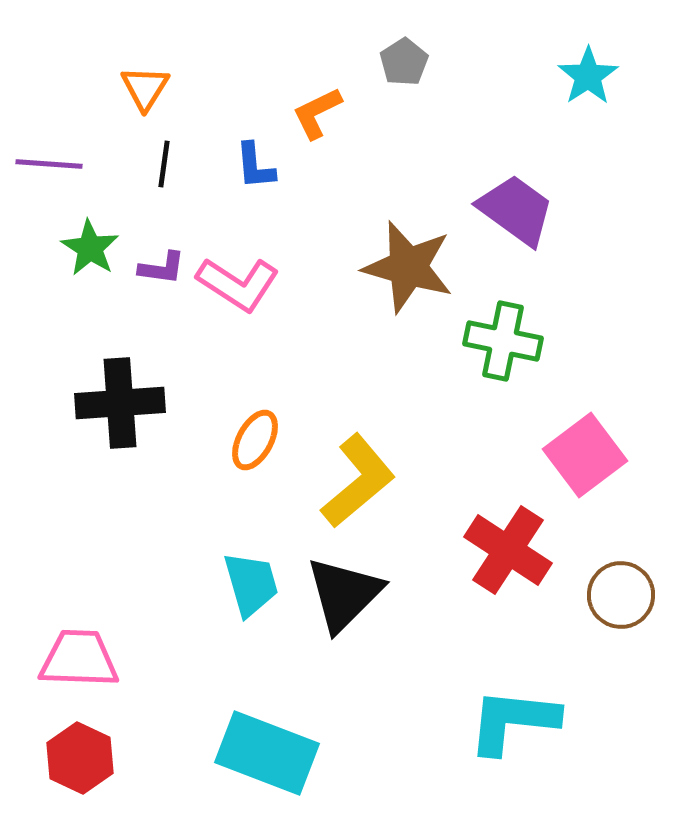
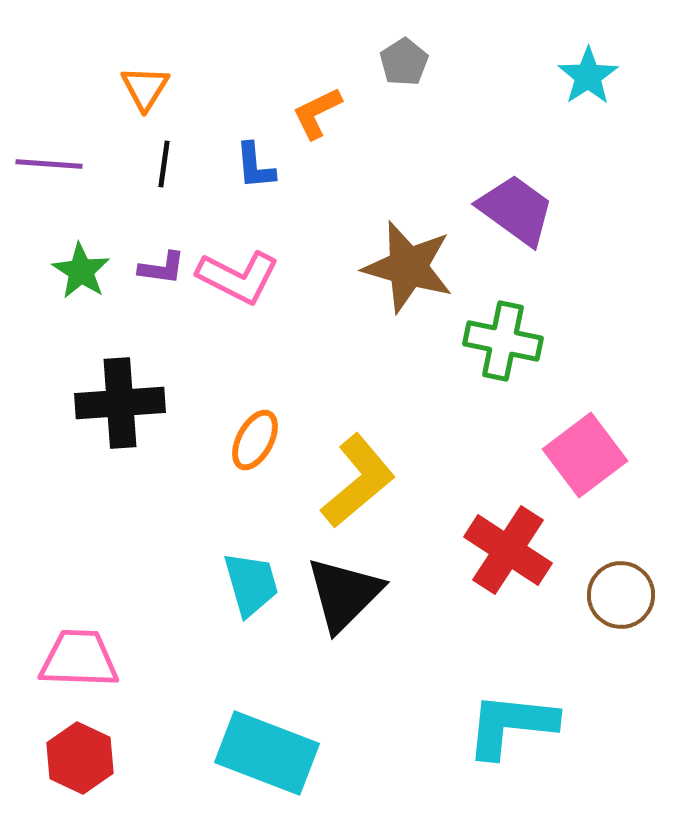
green star: moved 9 px left, 23 px down
pink L-shape: moved 7 px up; rotated 6 degrees counterclockwise
cyan L-shape: moved 2 px left, 4 px down
